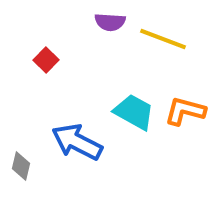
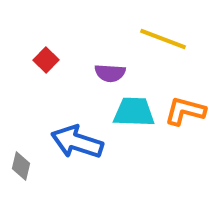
purple semicircle: moved 51 px down
cyan trapezoid: rotated 27 degrees counterclockwise
blue arrow: rotated 9 degrees counterclockwise
